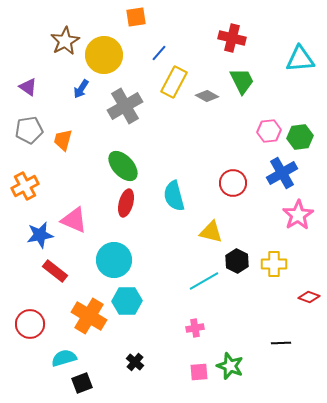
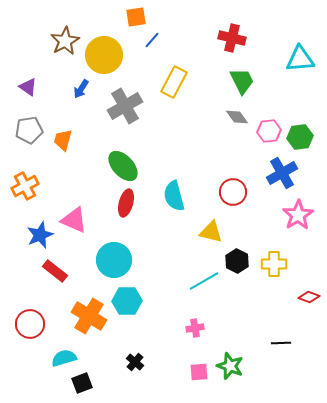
blue line at (159, 53): moved 7 px left, 13 px up
gray diamond at (207, 96): moved 30 px right, 21 px down; rotated 25 degrees clockwise
red circle at (233, 183): moved 9 px down
blue star at (40, 235): rotated 12 degrees counterclockwise
